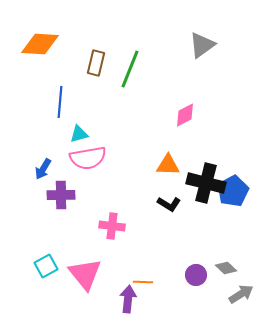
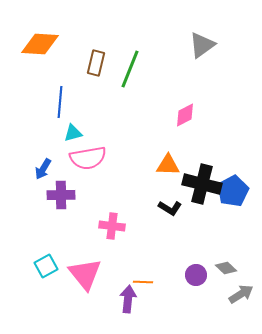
cyan triangle: moved 6 px left, 1 px up
black cross: moved 4 px left, 1 px down
black L-shape: moved 1 px right, 4 px down
